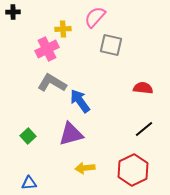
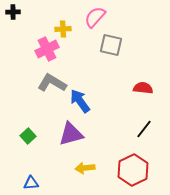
black line: rotated 12 degrees counterclockwise
blue triangle: moved 2 px right
